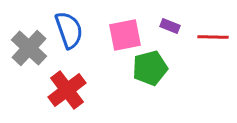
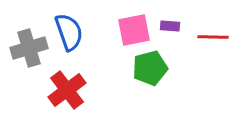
purple rectangle: rotated 18 degrees counterclockwise
blue semicircle: moved 2 px down
pink square: moved 9 px right, 5 px up
gray cross: rotated 30 degrees clockwise
